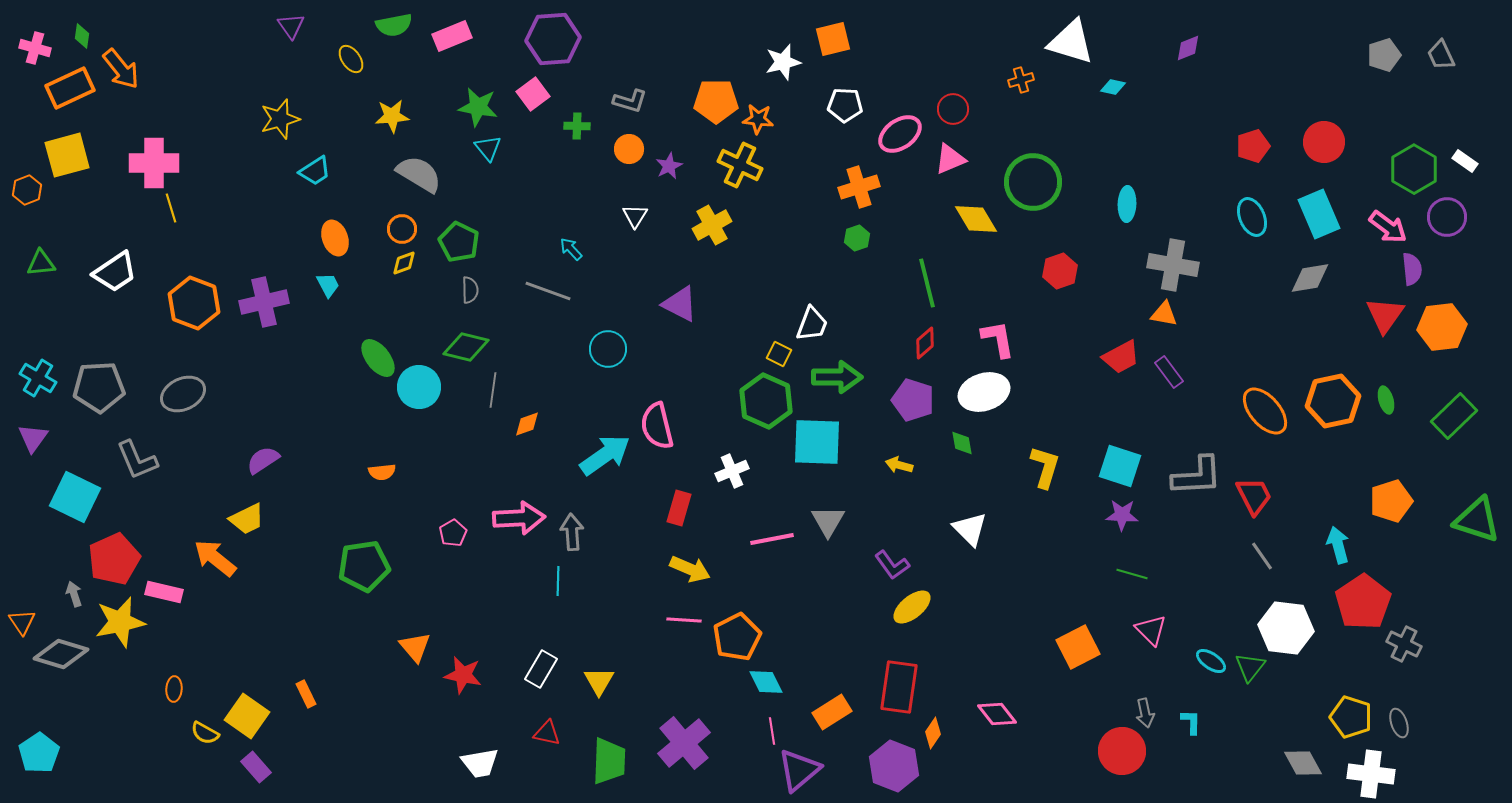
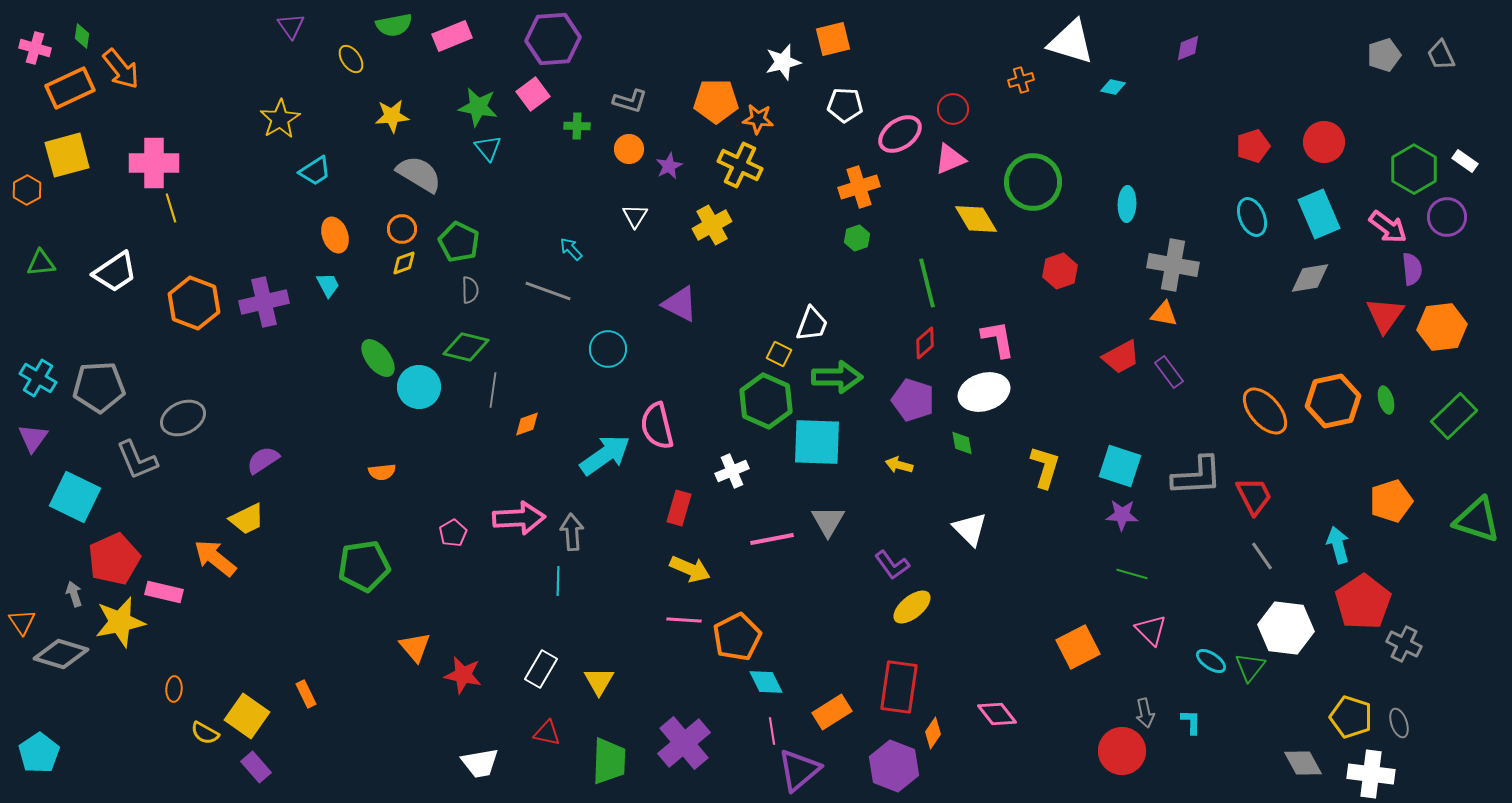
yellow star at (280, 119): rotated 15 degrees counterclockwise
orange hexagon at (27, 190): rotated 8 degrees counterclockwise
orange ellipse at (335, 238): moved 3 px up
gray ellipse at (183, 394): moved 24 px down
